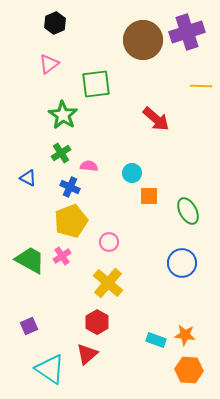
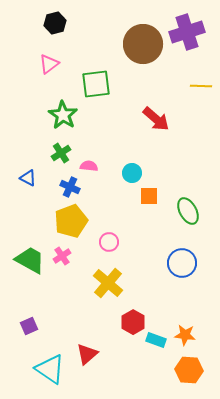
black hexagon: rotated 10 degrees clockwise
brown circle: moved 4 px down
red hexagon: moved 36 px right
